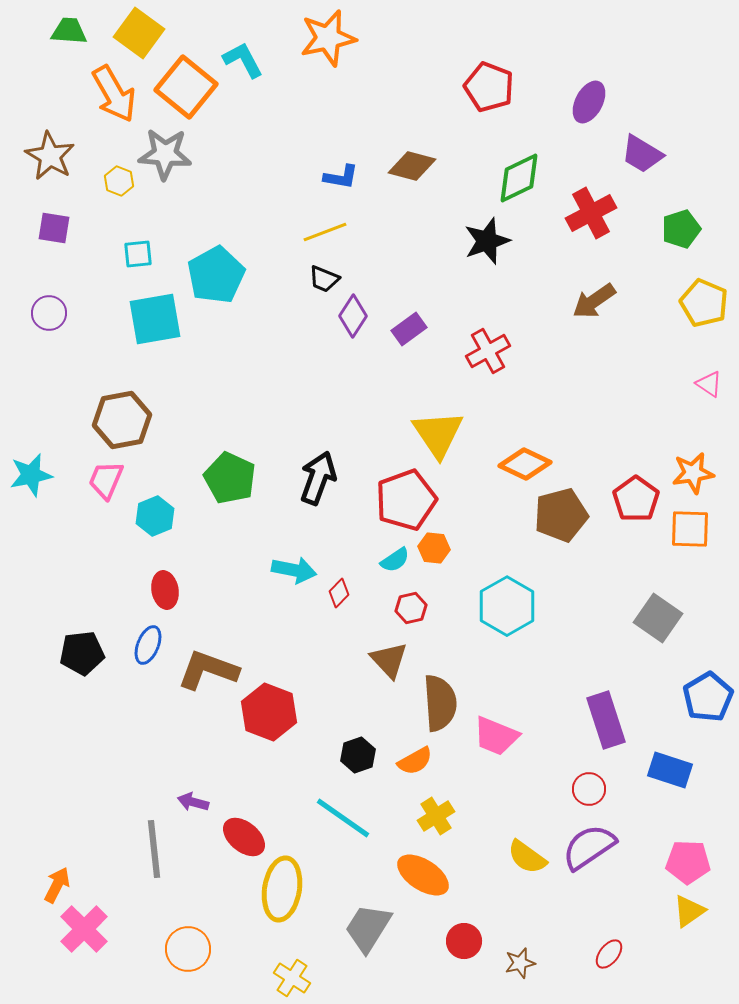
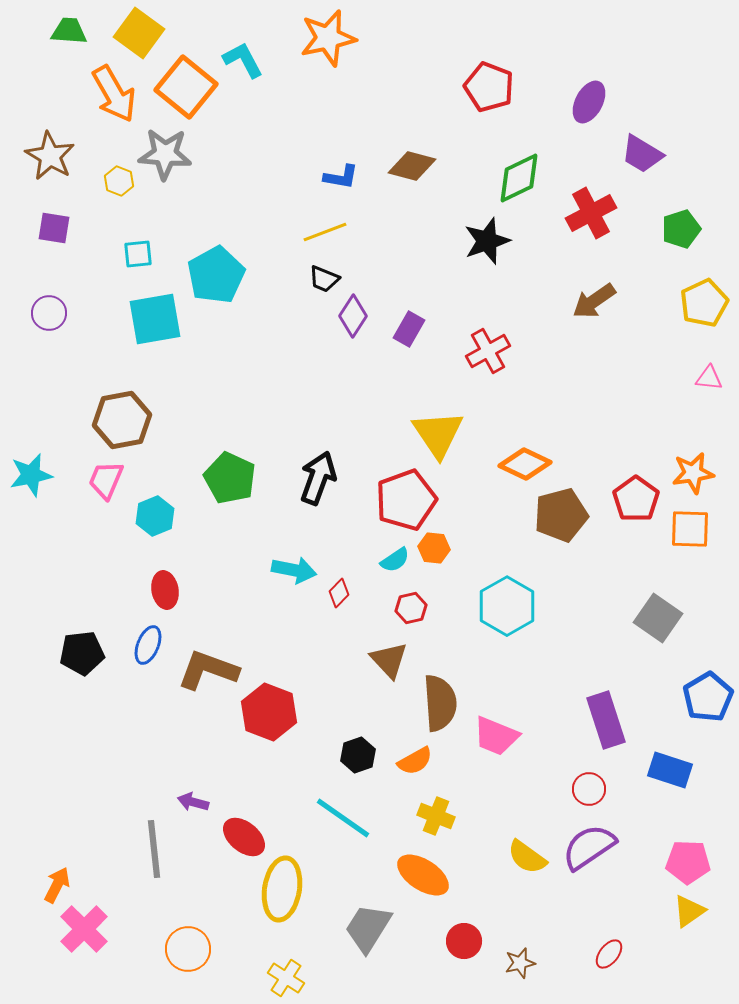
yellow pentagon at (704, 303): rotated 24 degrees clockwise
purple rectangle at (409, 329): rotated 24 degrees counterclockwise
pink triangle at (709, 384): moved 6 px up; rotated 28 degrees counterclockwise
yellow cross at (436, 816): rotated 36 degrees counterclockwise
yellow cross at (292, 978): moved 6 px left
